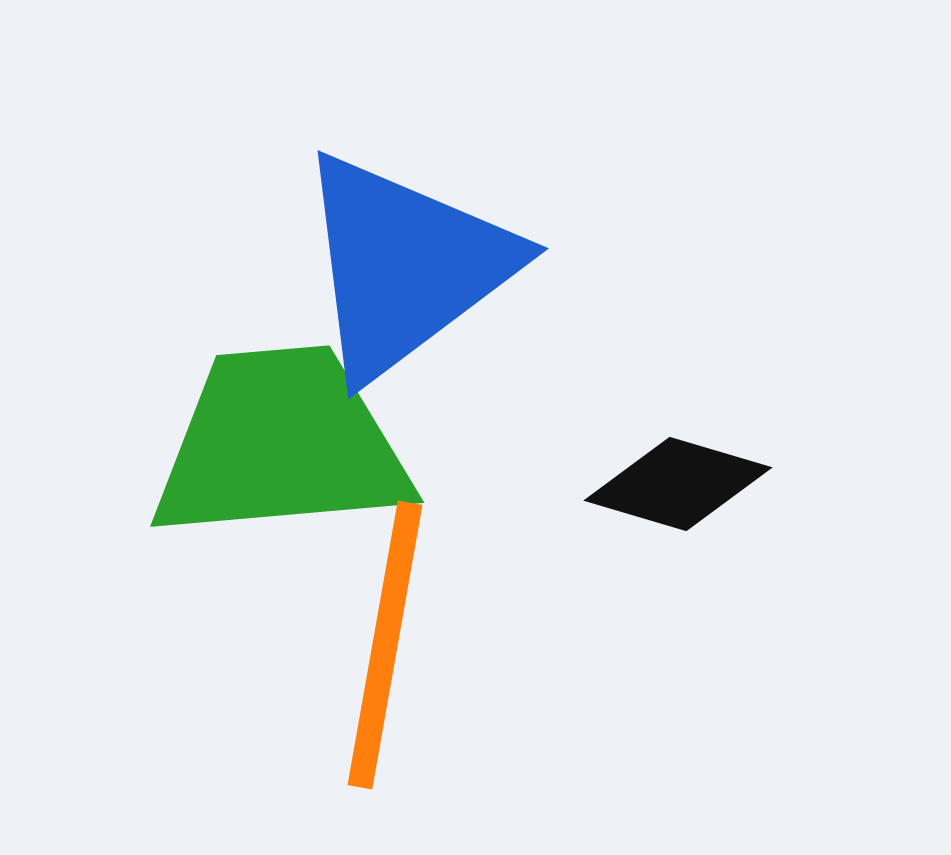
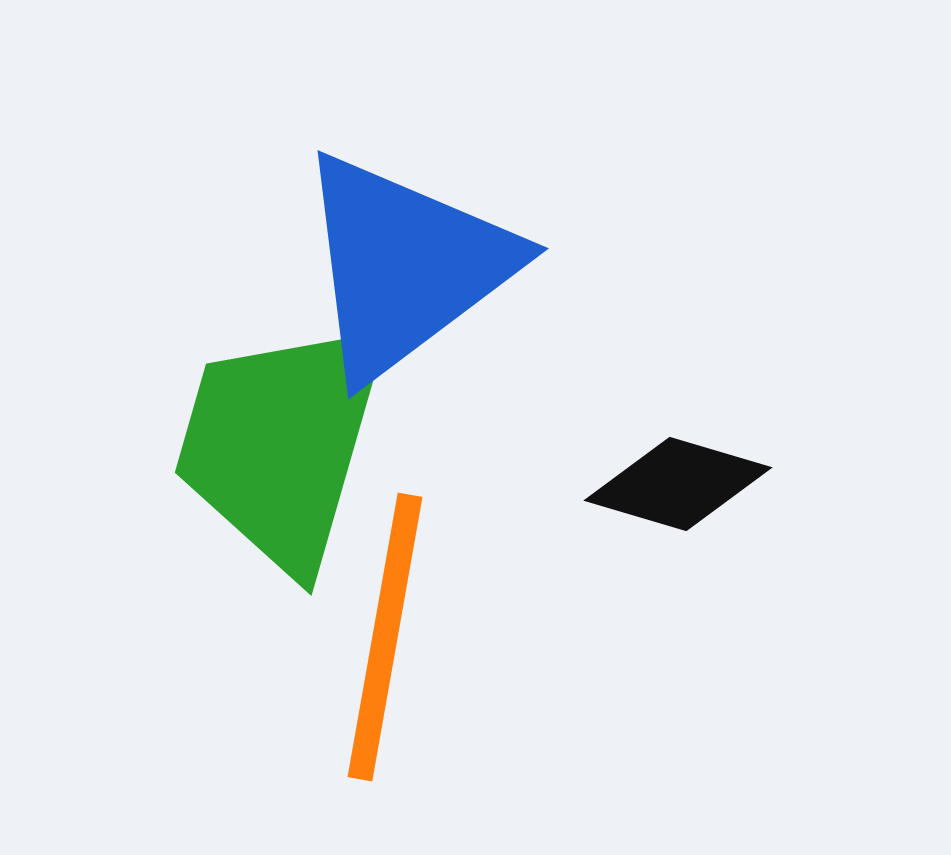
green trapezoid: rotated 69 degrees counterclockwise
orange line: moved 8 px up
